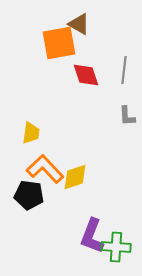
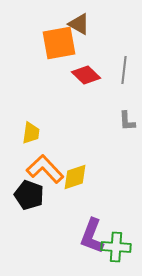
red diamond: rotated 28 degrees counterclockwise
gray L-shape: moved 5 px down
black pentagon: rotated 12 degrees clockwise
